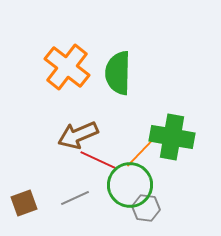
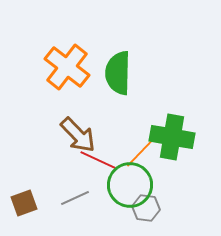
brown arrow: rotated 111 degrees counterclockwise
